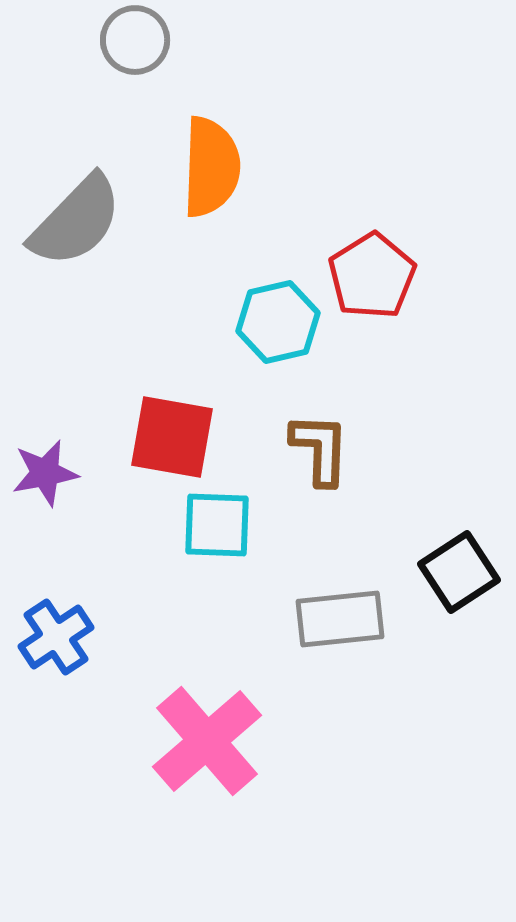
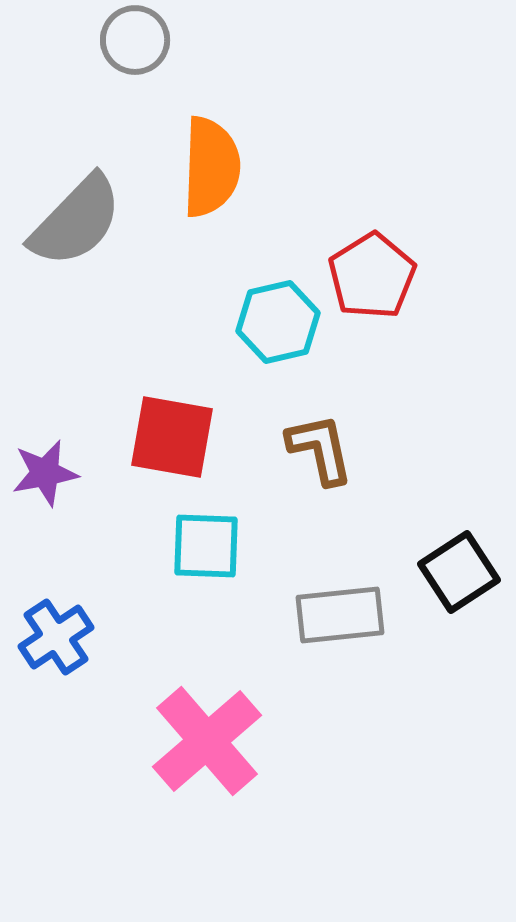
brown L-shape: rotated 14 degrees counterclockwise
cyan square: moved 11 px left, 21 px down
gray rectangle: moved 4 px up
